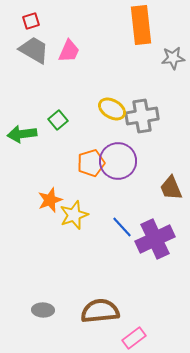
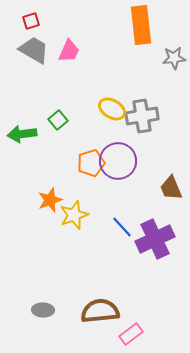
gray star: moved 1 px right
pink rectangle: moved 3 px left, 4 px up
